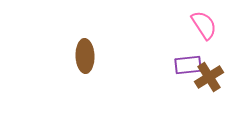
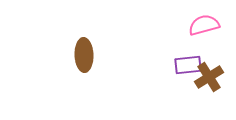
pink semicircle: rotated 72 degrees counterclockwise
brown ellipse: moved 1 px left, 1 px up
